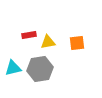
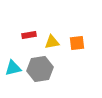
yellow triangle: moved 4 px right
